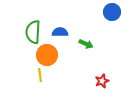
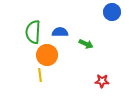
red star: rotated 24 degrees clockwise
